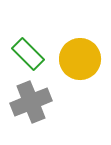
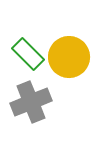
yellow circle: moved 11 px left, 2 px up
